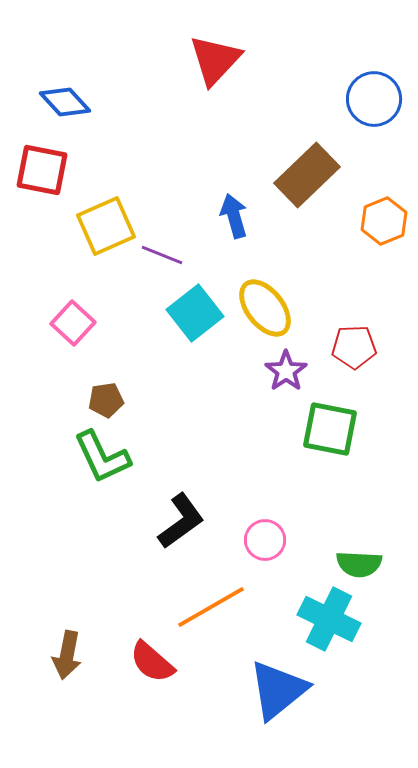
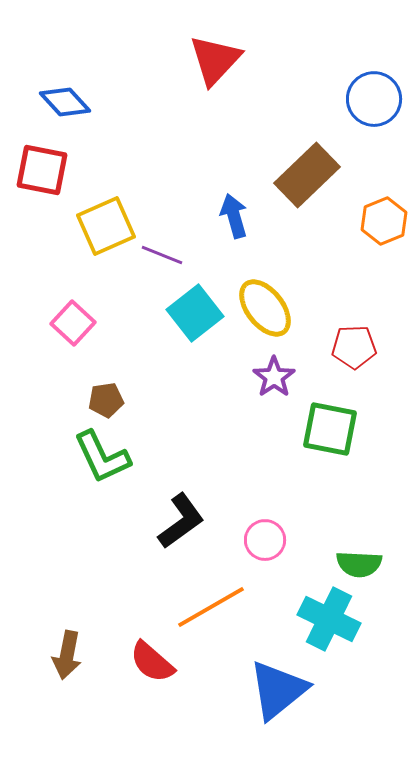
purple star: moved 12 px left, 6 px down
